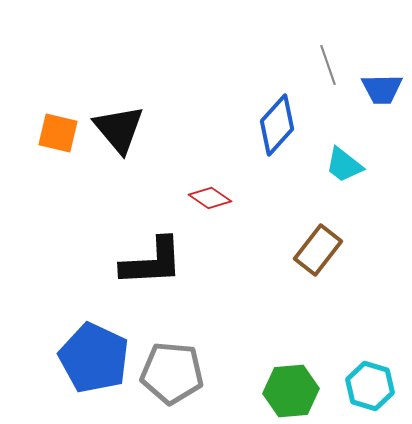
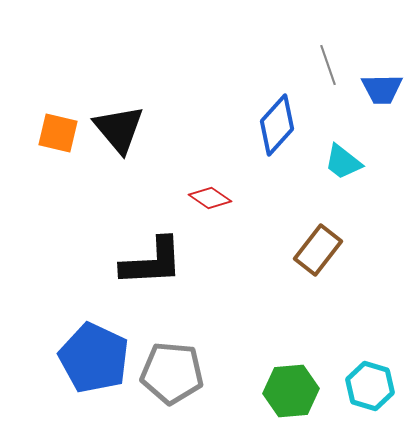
cyan trapezoid: moved 1 px left, 3 px up
